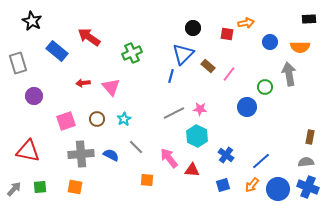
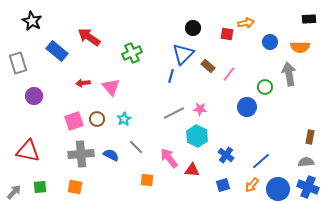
pink square at (66, 121): moved 8 px right
gray arrow at (14, 189): moved 3 px down
